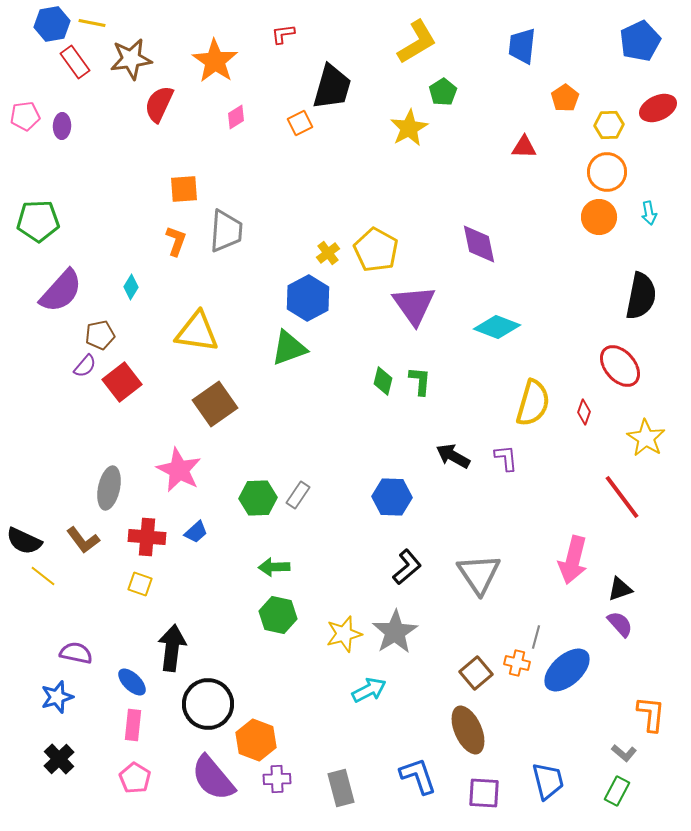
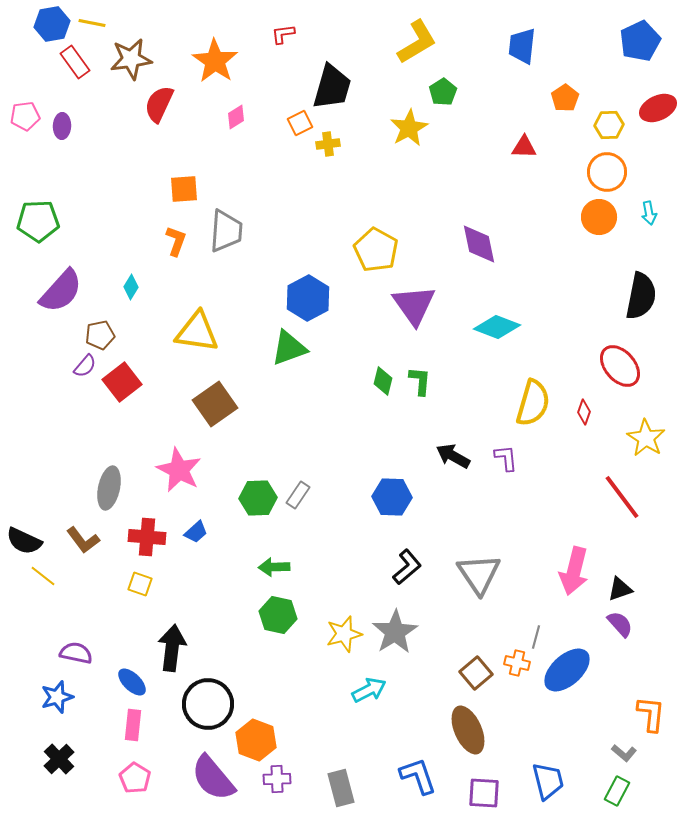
yellow cross at (328, 253): moved 109 px up; rotated 30 degrees clockwise
pink arrow at (573, 560): moved 1 px right, 11 px down
